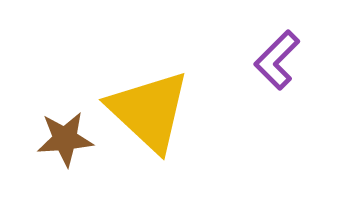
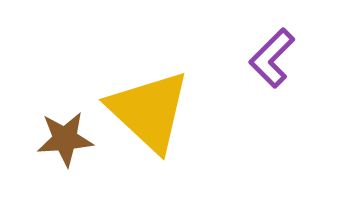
purple L-shape: moved 5 px left, 2 px up
